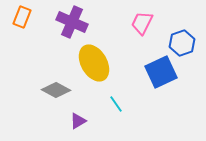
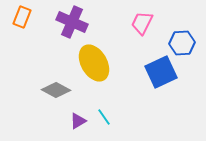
blue hexagon: rotated 15 degrees clockwise
cyan line: moved 12 px left, 13 px down
